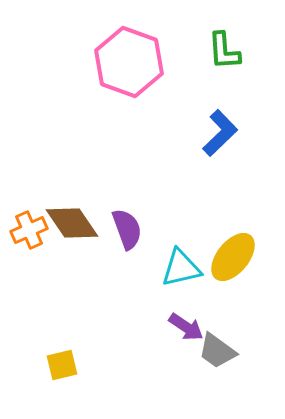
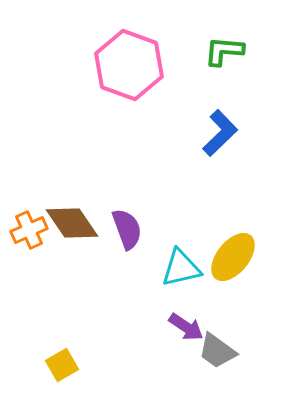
green L-shape: rotated 99 degrees clockwise
pink hexagon: moved 3 px down
yellow square: rotated 16 degrees counterclockwise
